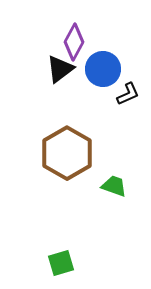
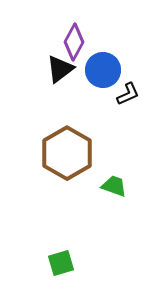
blue circle: moved 1 px down
